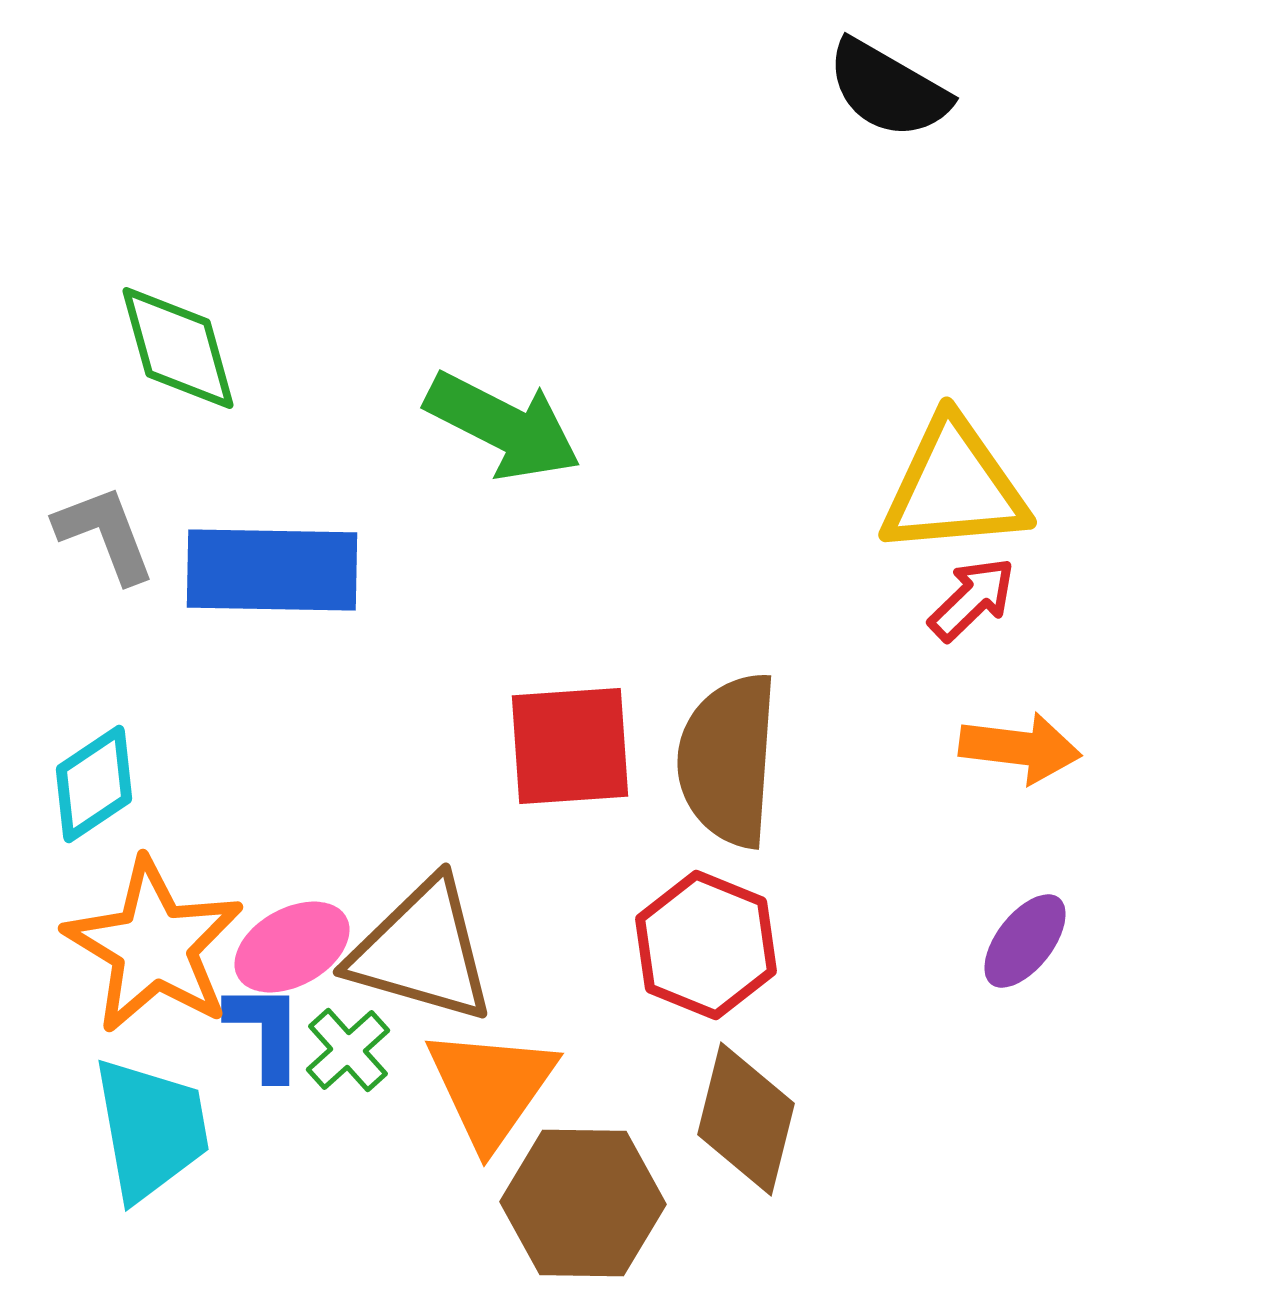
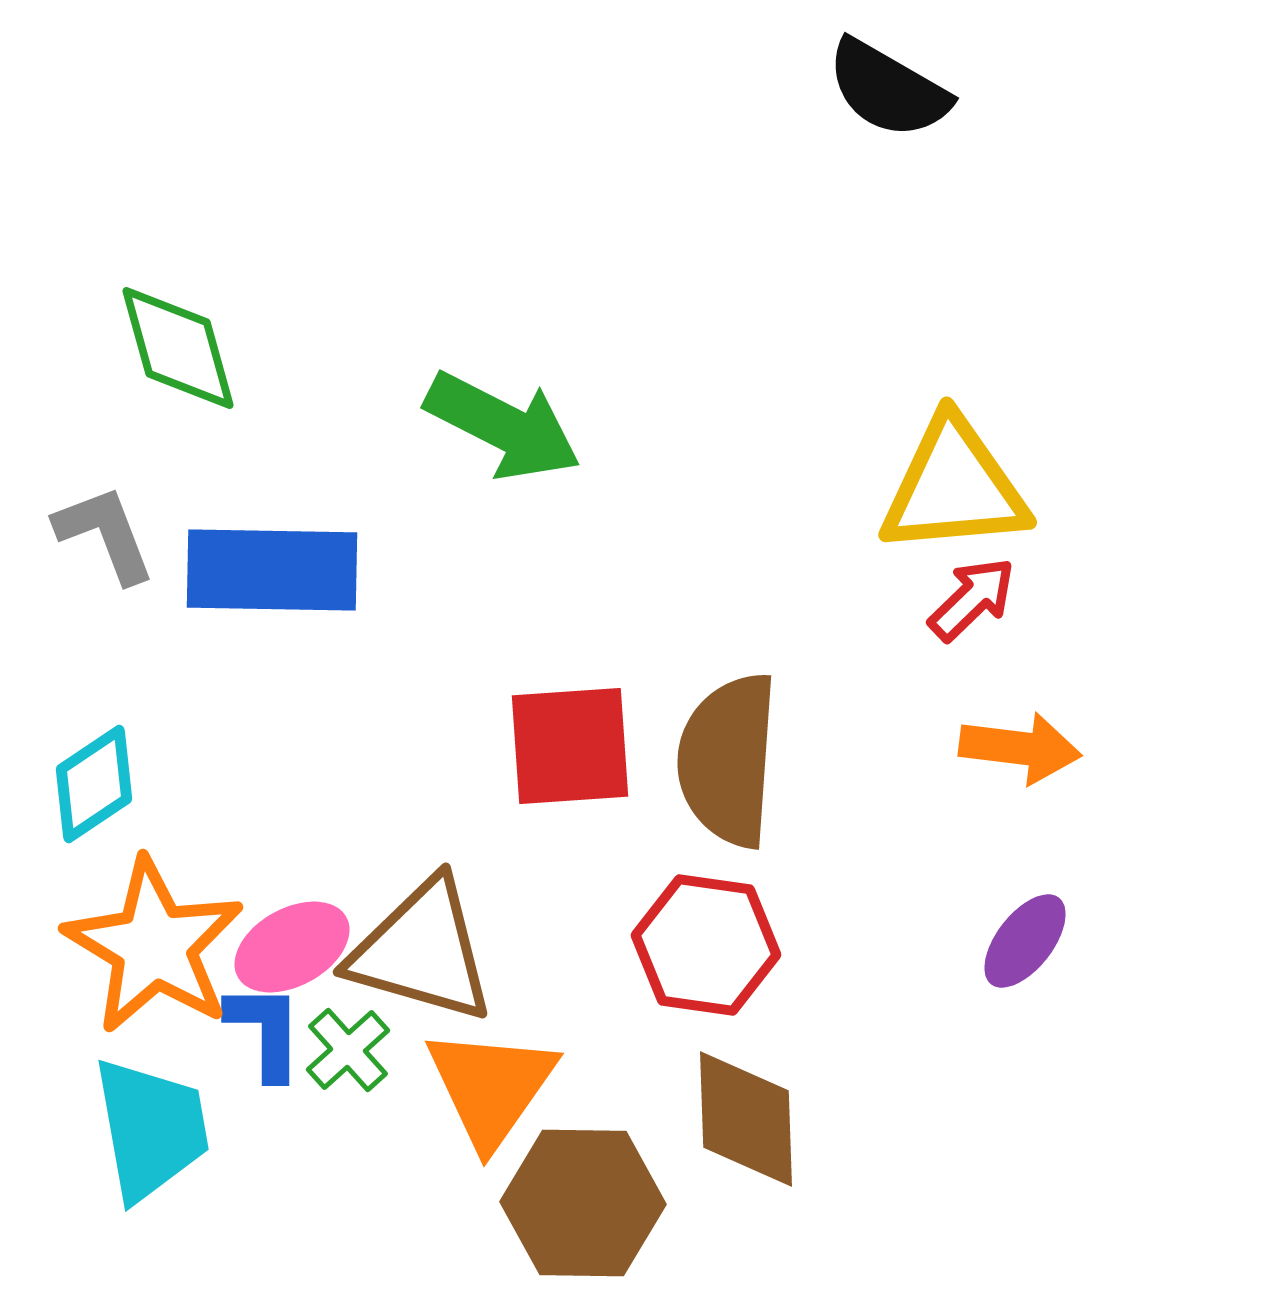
red hexagon: rotated 14 degrees counterclockwise
brown diamond: rotated 16 degrees counterclockwise
